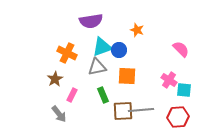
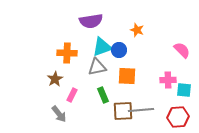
pink semicircle: moved 1 px right, 1 px down
orange cross: rotated 24 degrees counterclockwise
pink cross: moved 1 px left; rotated 35 degrees counterclockwise
